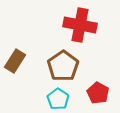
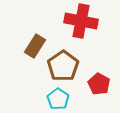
red cross: moved 1 px right, 4 px up
brown rectangle: moved 20 px right, 15 px up
red pentagon: moved 1 px right, 9 px up
